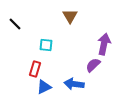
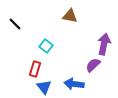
brown triangle: rotated 49 degrees counterclockwise
cyan square: moved 1 px down; rotated 32 degrees clockwise
blue triangle: rotated 42 degrees counterclockwise
